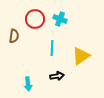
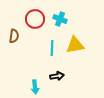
yellow triangle: moved 6 px left, 11 px up; rotated 24 degrees clockwise
cyan arrow: moved 7 px right, 3 px down
